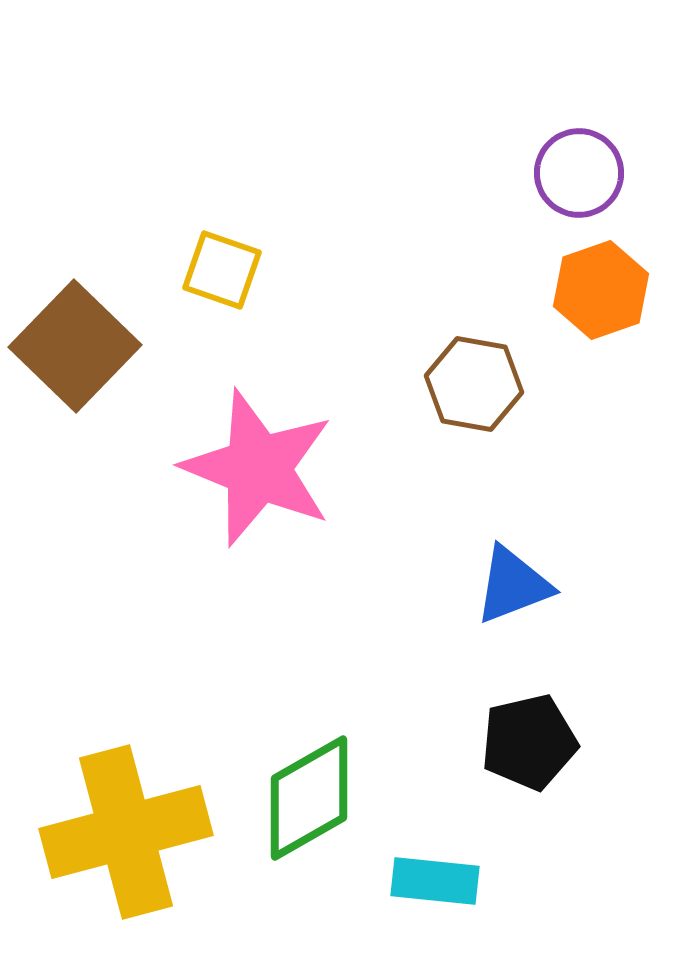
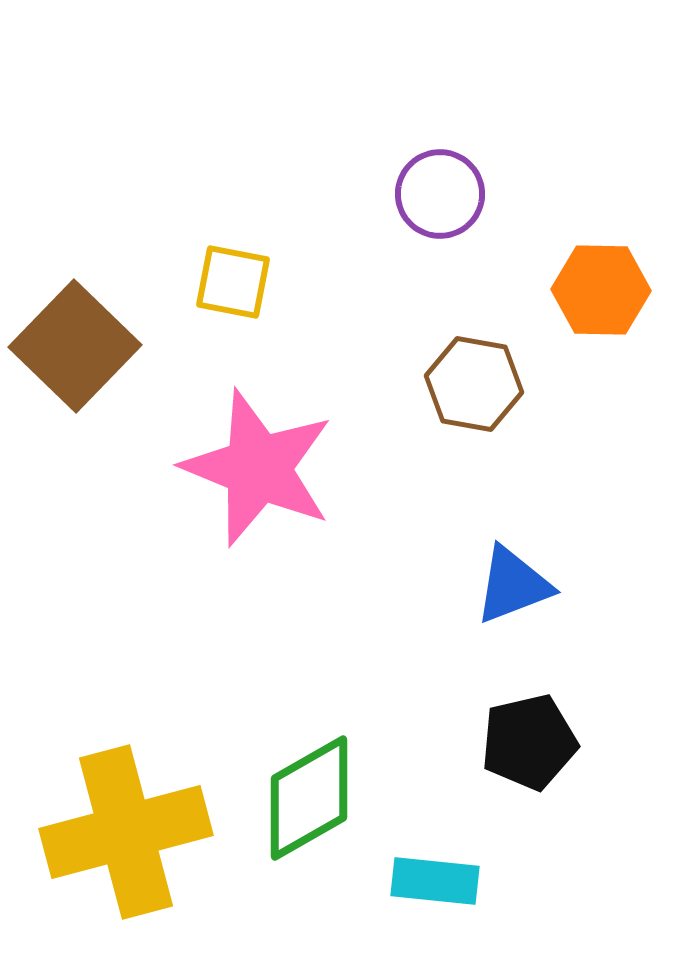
purple circle: moved 139 px left, 21 px down
yellow square: moved 11 px right, 12 px down; rotated 8 degrees counterclockwise
orange hexagon: rotated 20 degrees clockwise
